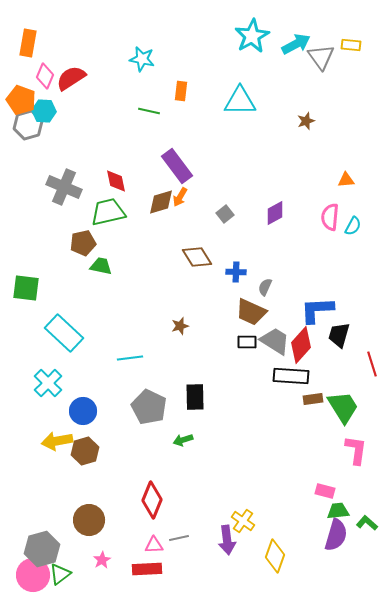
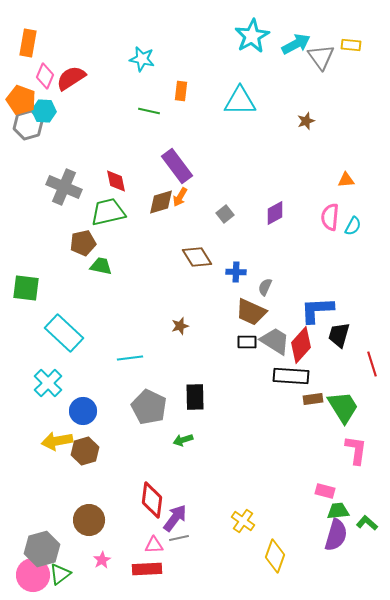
red diamond at (152, 500): rotated 15 degrees counterclockwise
purple arrow at (227, 540): moved 52 px left, 22 px up; rotated 136 degrees counterclockwise
